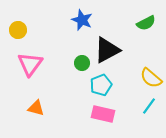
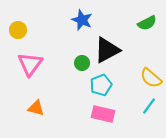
green semicircle: moved 1 px right
